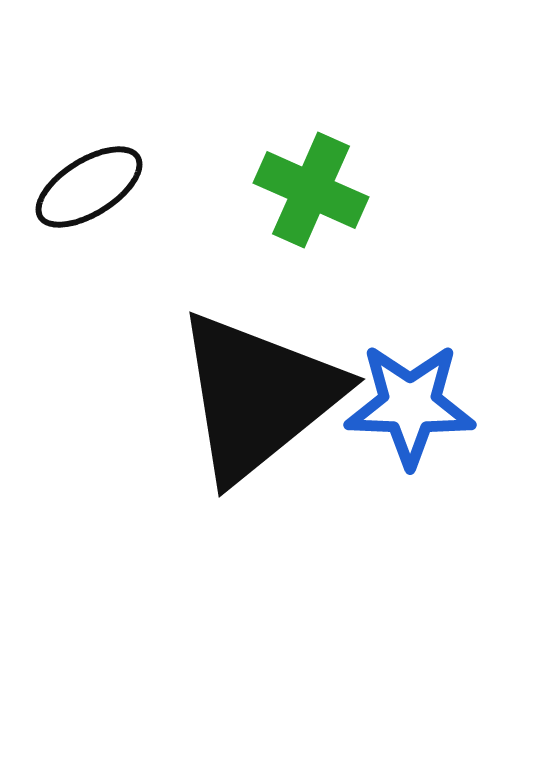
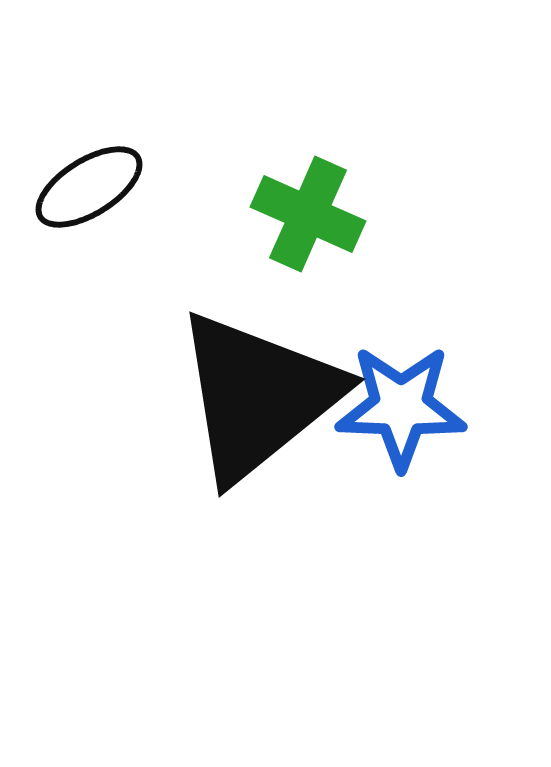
green cross: moved 3 px left, 24 px down
blue star: moved 9 px left, 2 px down
